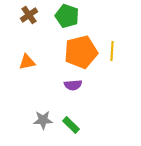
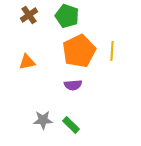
orange pentagon: moved 2 px left, 1 px up; rotated 12 degrees counterclockwise
